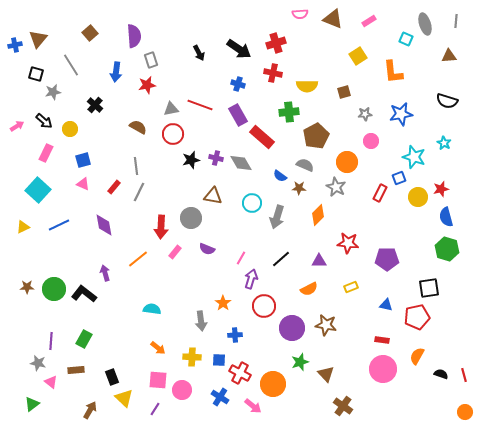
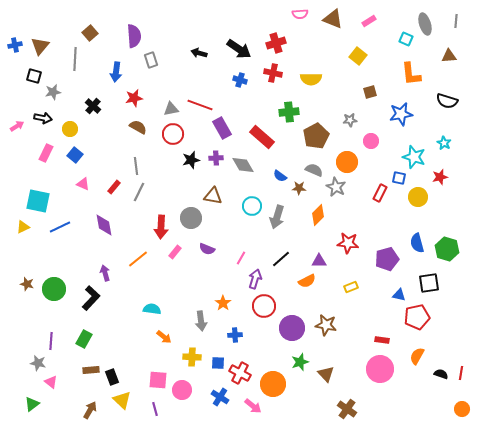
brown triangle at (38, 39): moved 2 px right, 7 px down
black arrow at (199, 53): rotated 133 degrees clockwise
yellow square at (358, 56): rotated 18 degrees counterclockwise
gray line at (71, 65): moved 4 px right, 6 px up; rotated 35 degrees clockwise
orange L-shape at (393, 72): moved 18 px right, 2 px down
black square at (36, 74): moved 2 px left, 2 px down
blue cross at (238, 84): moved 2 px right, 4 px up
red star at (147, 85): moved 13 px left, 13 px down
yellow semicircle at (307, 86): moved 4 px right, 7 px up
brown square at (344, 92): moved 26 px right
black cross at (95, 105): moved 2 px left, 1 px down
gray star at (365, 114): moved 15 px left, 6 px down
purple rectangle at (238, 115): moved 16 px left, 13 px down
black arrow at (44, 121): moved 1 px left, 3 px up; rotated 30 degrees counterclockwise
purple cross at (216, 158): rotated 16 degrees counterclockwise
blue square at (83, 160): moved 8 px left, 5 px up; rotated 35 degrees counterclockwise
gray diamond at (241, 163): moved 2 px right, 2 px down
gray semicircle at (305, 165): moved 9 px right, 5 px down
blue square at (399, 178): rotated 32 degrees clockwise
red star at (441, 189): moved 1 px left, 12 px up
cyan square at (38, 190): moved 11 px down; rotated 30 degrees counterclockwise
cyan circle at (252, 203): moved 3 px down
blue semicircle at (446, 217): moved 29 px left, 26 px down
blue line at (59, 225): moved 1 px right, 2 px down
purple pentagon at (387, 259): rotated 15 degrees counterclockwise
purple arrow at (251, 279): moved 4 px right
brown star at (27, 287): moved 3 px up; rotated 16 degrees clockwise
black square at (429, 288): moved 5 px up
orange semicircle at (309, 289): moved 2 px left, 8 px up
black L-shape at (84, 294): moved 7 px right, 4 px down; rotated 95 degrees clockwise
blue triangle at (386, 305): moved 13 px right, 10 px up
orange arrow at (158, 348): moved 6 px right, 11 px up
blue square at (219, 360): moved 1 px left, 3 px down
pink circle at (383, 369): moved 3 px left
brown rectangle at (76, 370): moved 15 px right
red line at (464, 375): moved 3 px left, 2 px up; rotated 24 degrees clockwise
yellow triangle at (124, 398): moved 2 px left, 2 px down
brown cross at (343, 406): moved 4 px right, 3 px down
purple line at (155, 409): rotated 48 degrees counterclockwise
orange circle at (465, 412): moved 3 px left, 3 px up
